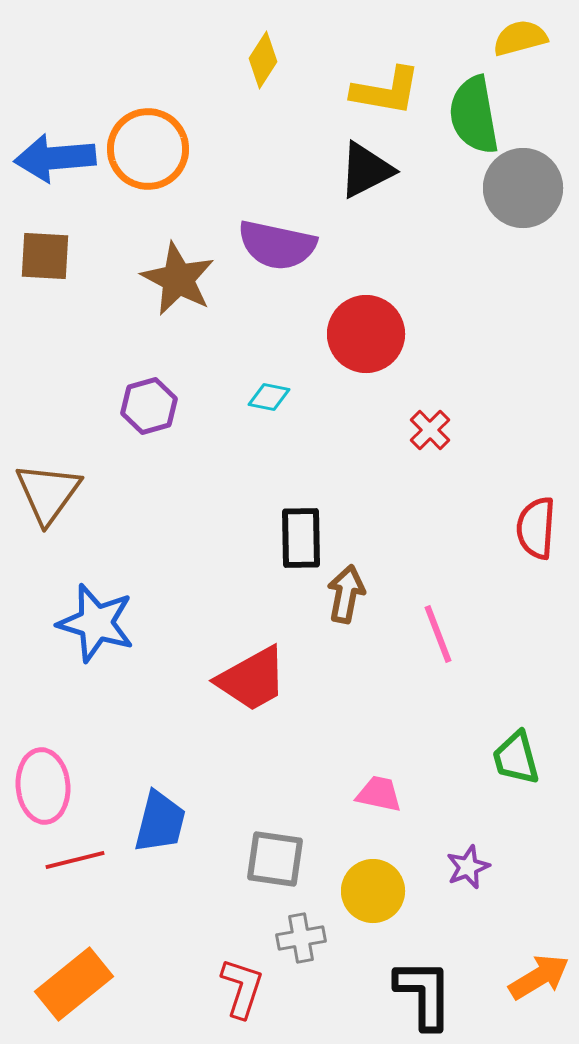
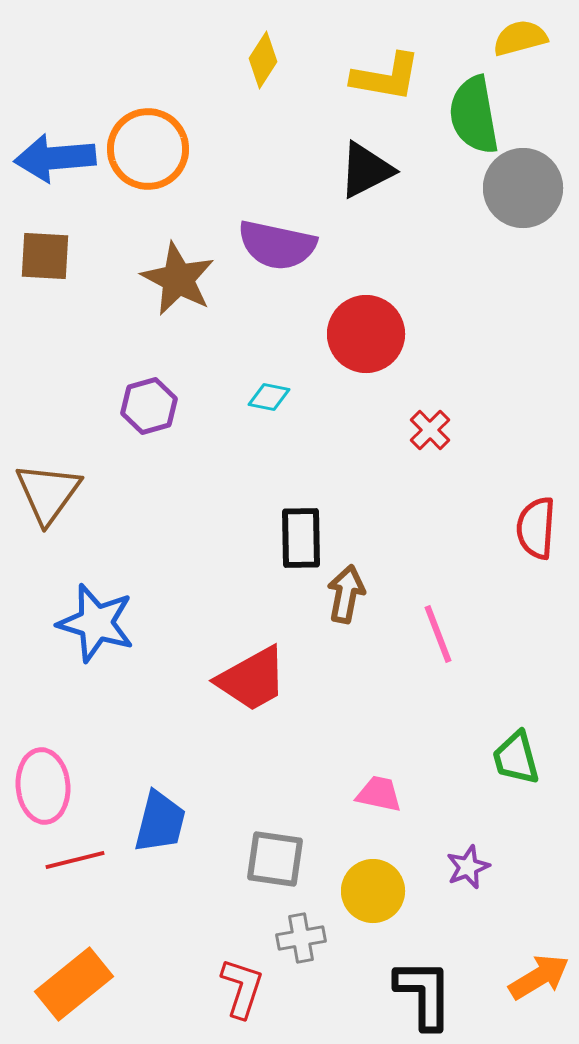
yellow L-shape: moved 14 px up
